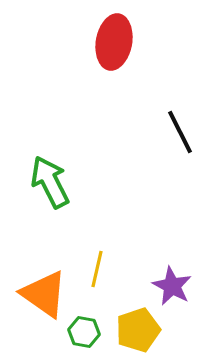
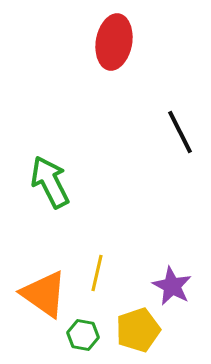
yellow line: moved 4 px down
green hexagon: moved 1 px left, 3 px down
